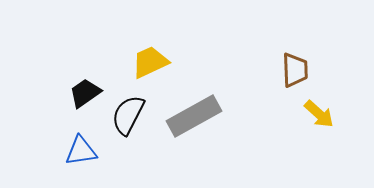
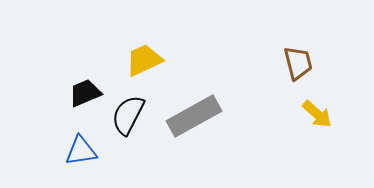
yellow trapezoid: moved 6 px left, 2 px up
brown trapezoid: moved 3 px right, 7 px up; rotated 12 degrees counterclockwise
black trapezoid: rotated 12 degrees clockwise
yellow arrow: moved 2 px left
